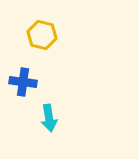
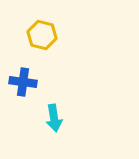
cyan arrow: moved 5 px right
